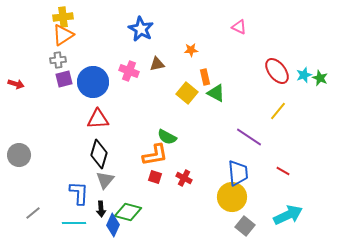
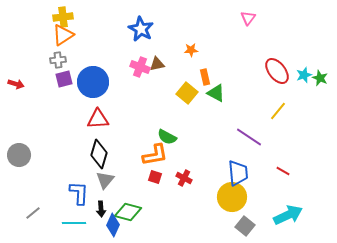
pink triangle: moved 9 px right, 9 px up; rotated 42 degrees clockwise
pink cross: moved 11 px right, 4 px up
